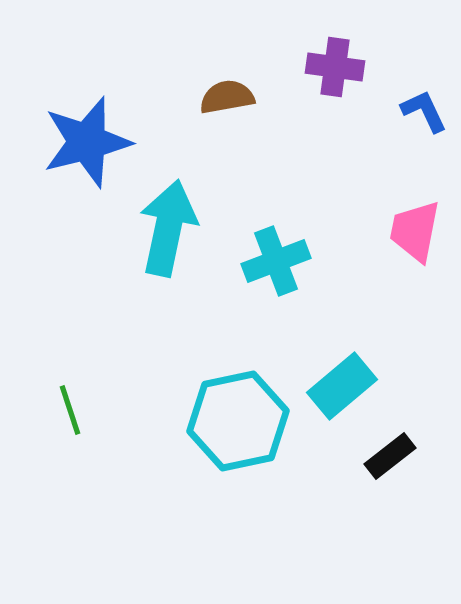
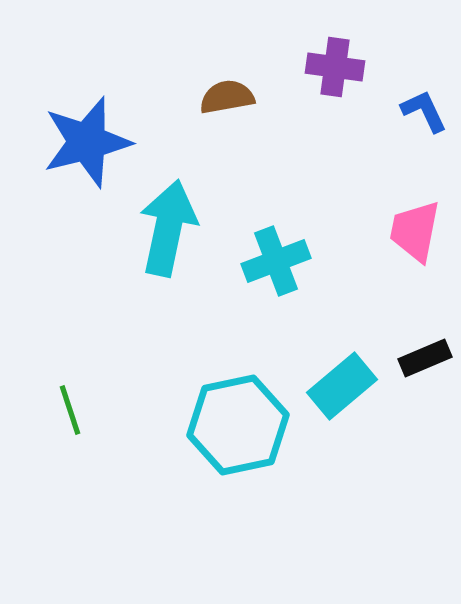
cyan hexagon: moved 4 px down
black rectangle: moved 35 px right, 98 px up; rotated 15 degrees clockwise
